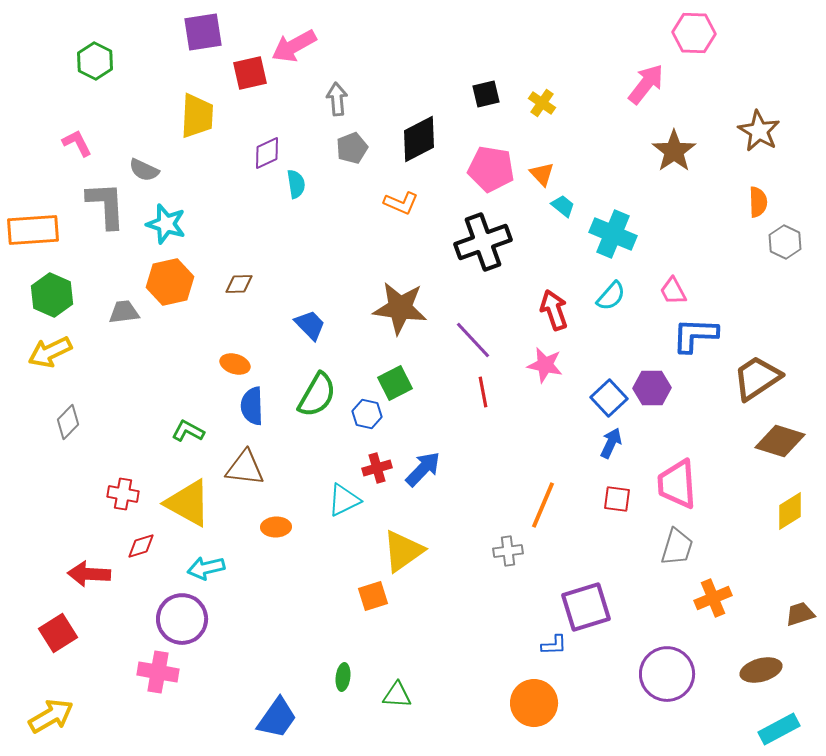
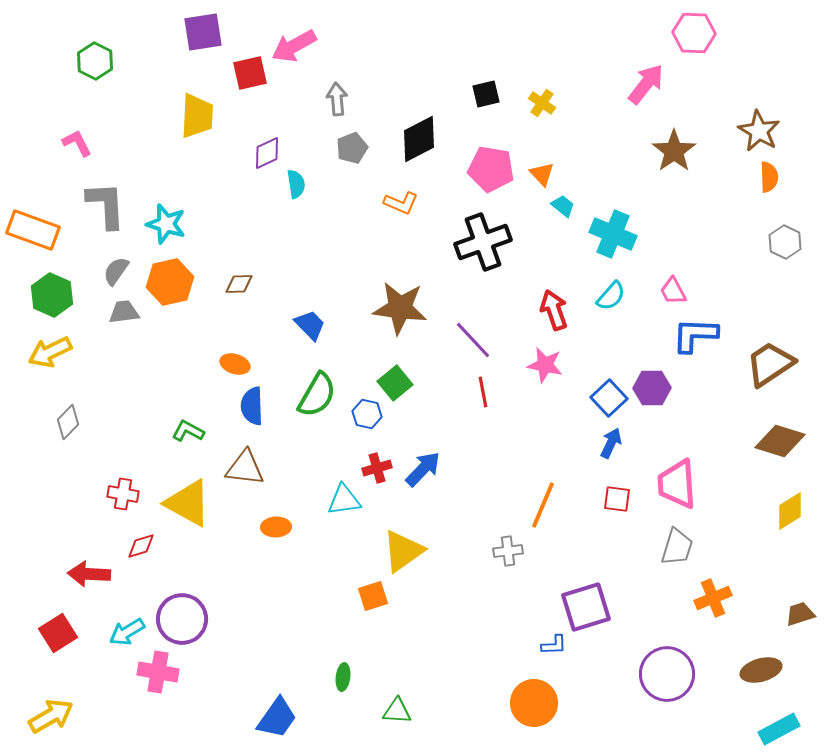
gray semicircle at (144, 170): moved 28 px left, 101 px down; rotated 100 degrees clockwise
orange semicircle at (758, 202): moved 11 px right, 25 px up
orange rectangle at (33, 230): rotated 24 degrees clockwise
brown trapezoid at (757, 378): moved 13 px right, 14 px up
green square at (395, 383): rotated 12 degrees counterclockwise
cyan triangle at (344, 500): rotated 18 degrees clockwise
cyan arrow at (206, 568): moved 79 px left, 64 px down; rotated 18 degrees counterclockwise
green triangle at (397, 695): moved 16 px down
